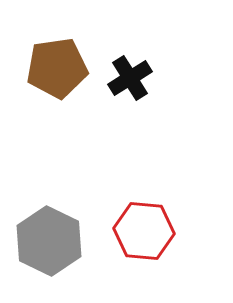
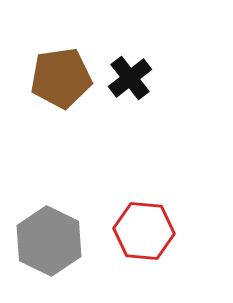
brown pentagon: moved 4 px right, 10 px down
black cross: rotated 6 degrees counterclockwise
